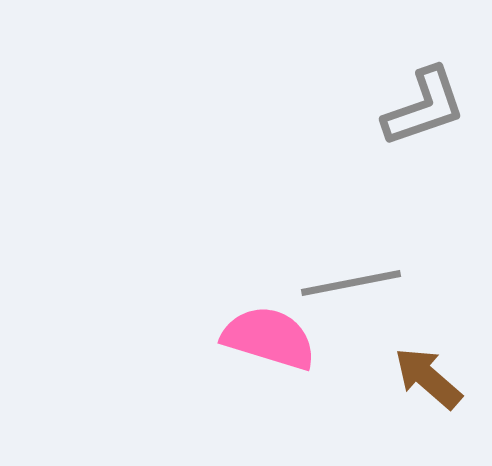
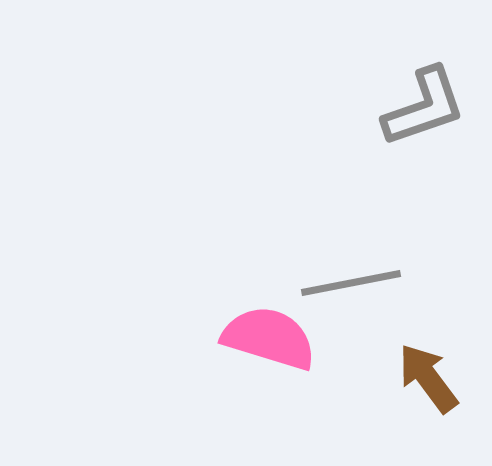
brown arrow: rotated 12 degrees clockwise
